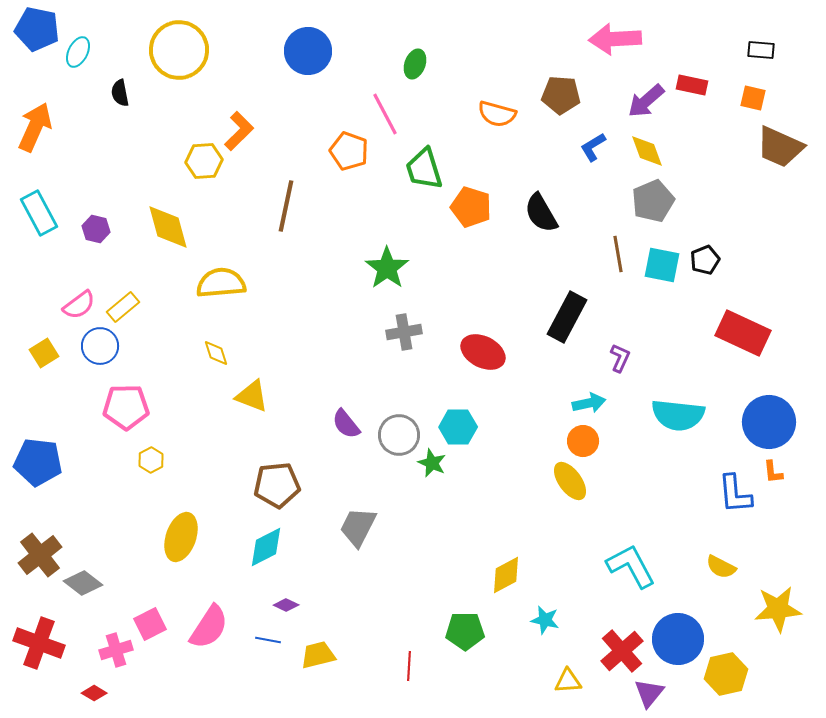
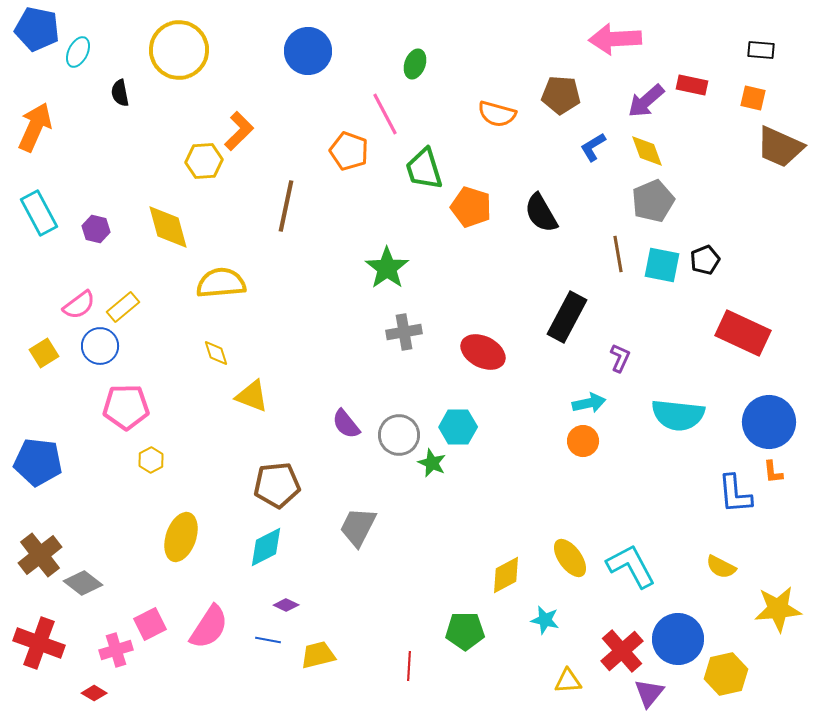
yellow ellipse at (570, 481): moved 77 px down
